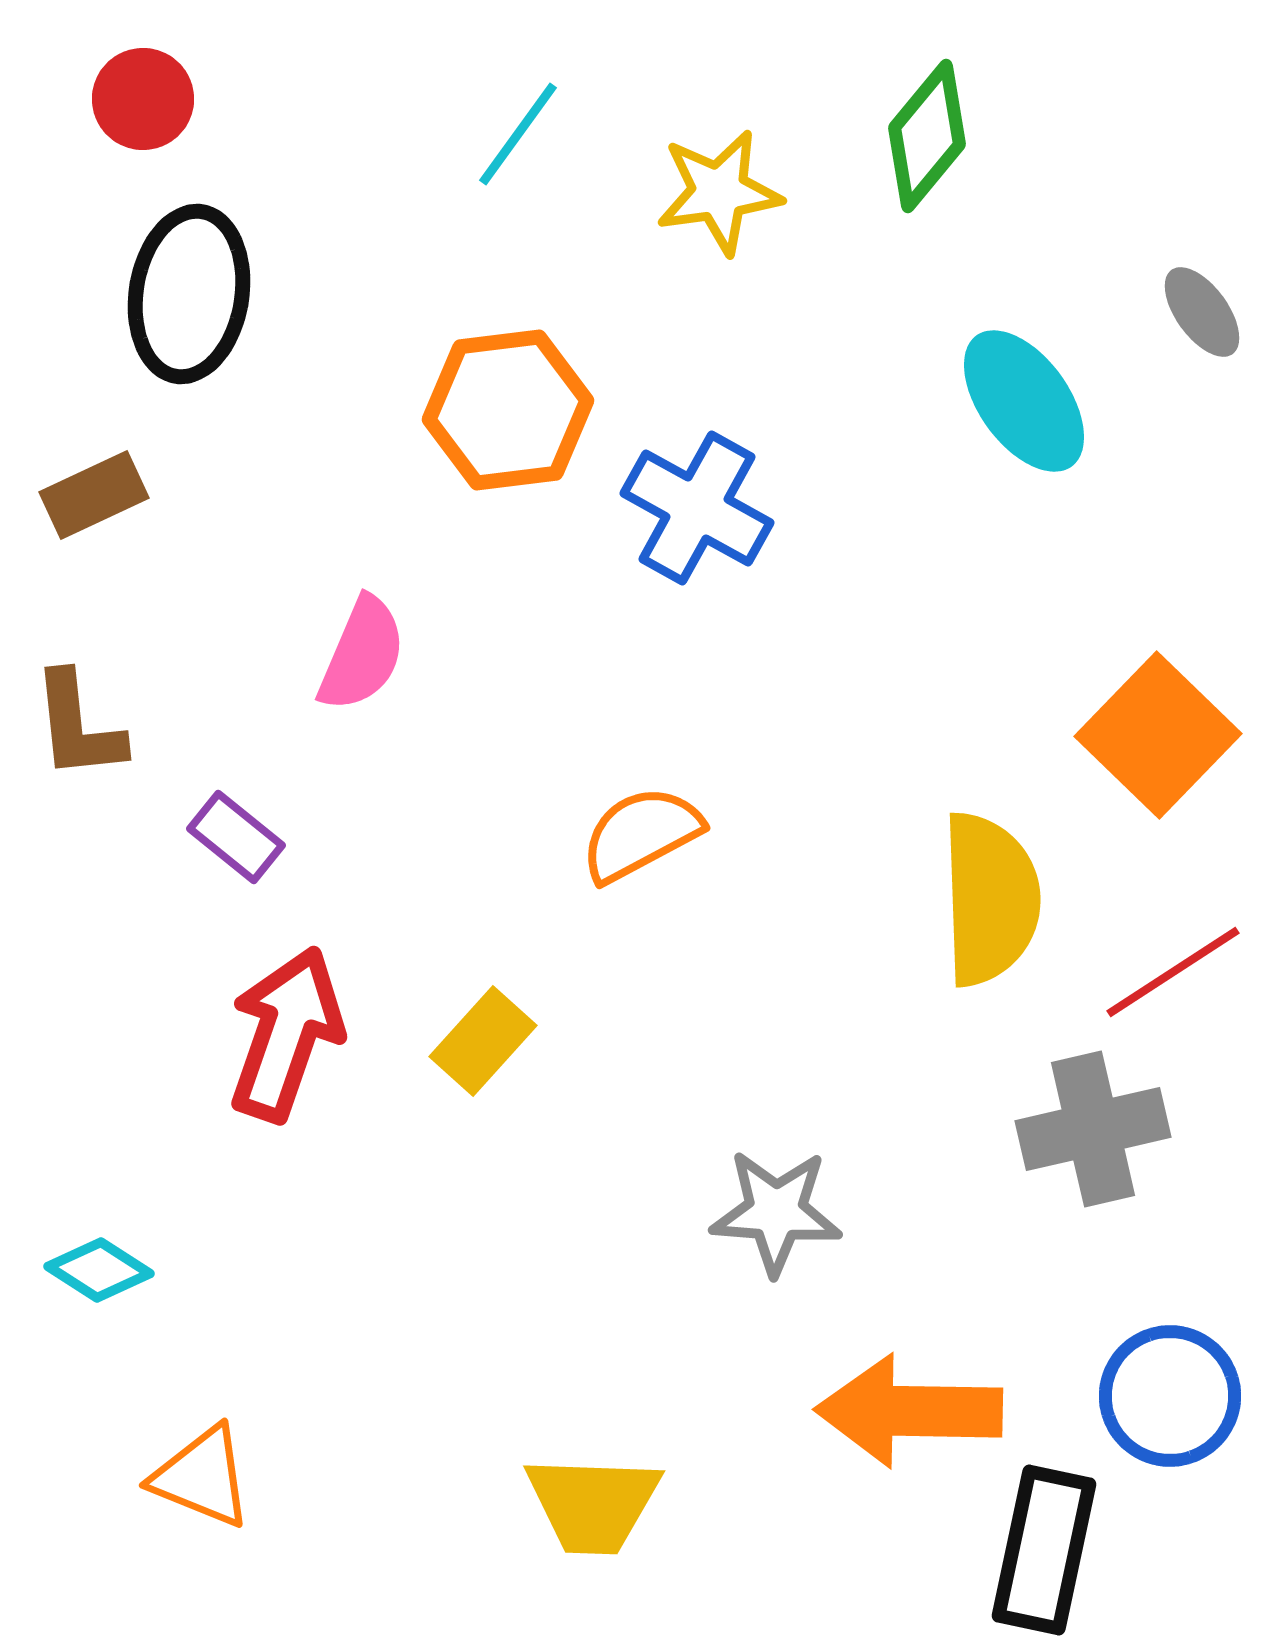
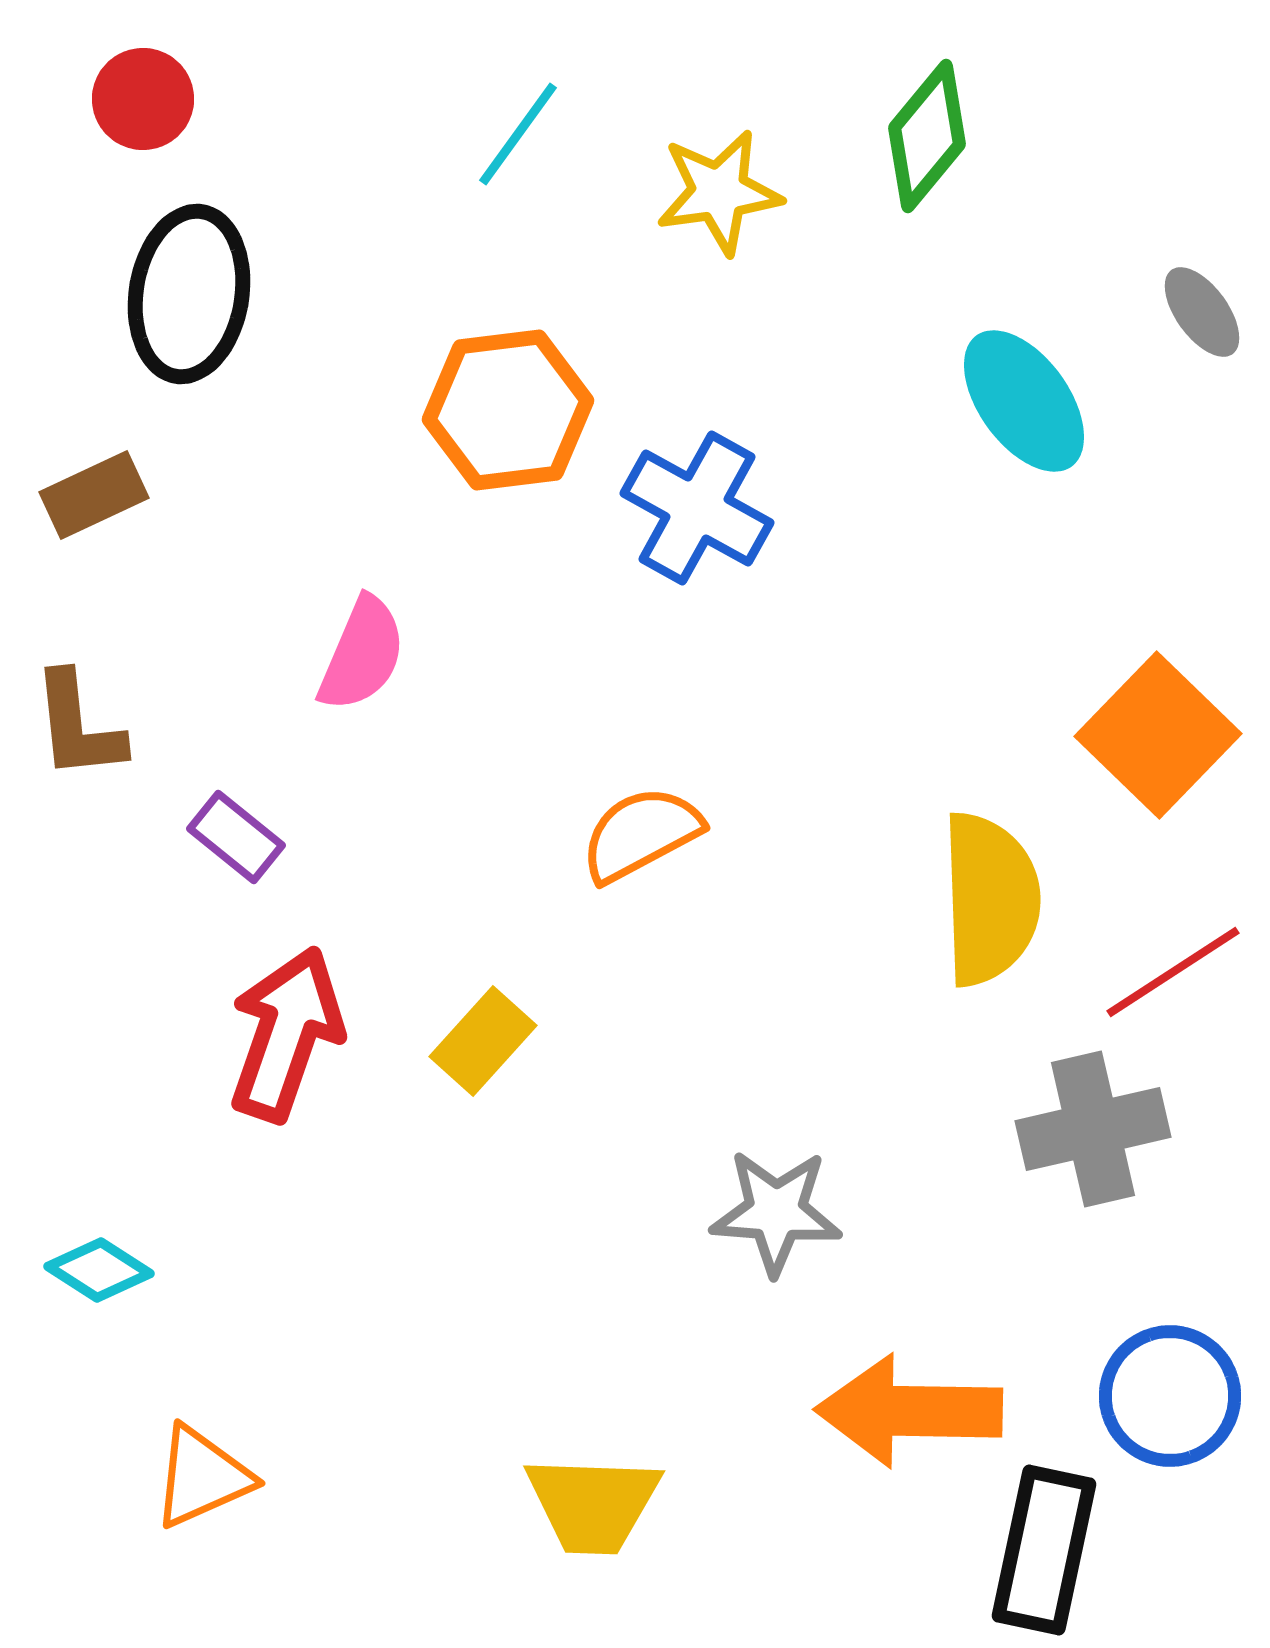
orange triangle: rotated 46 degrees counterclockwise
